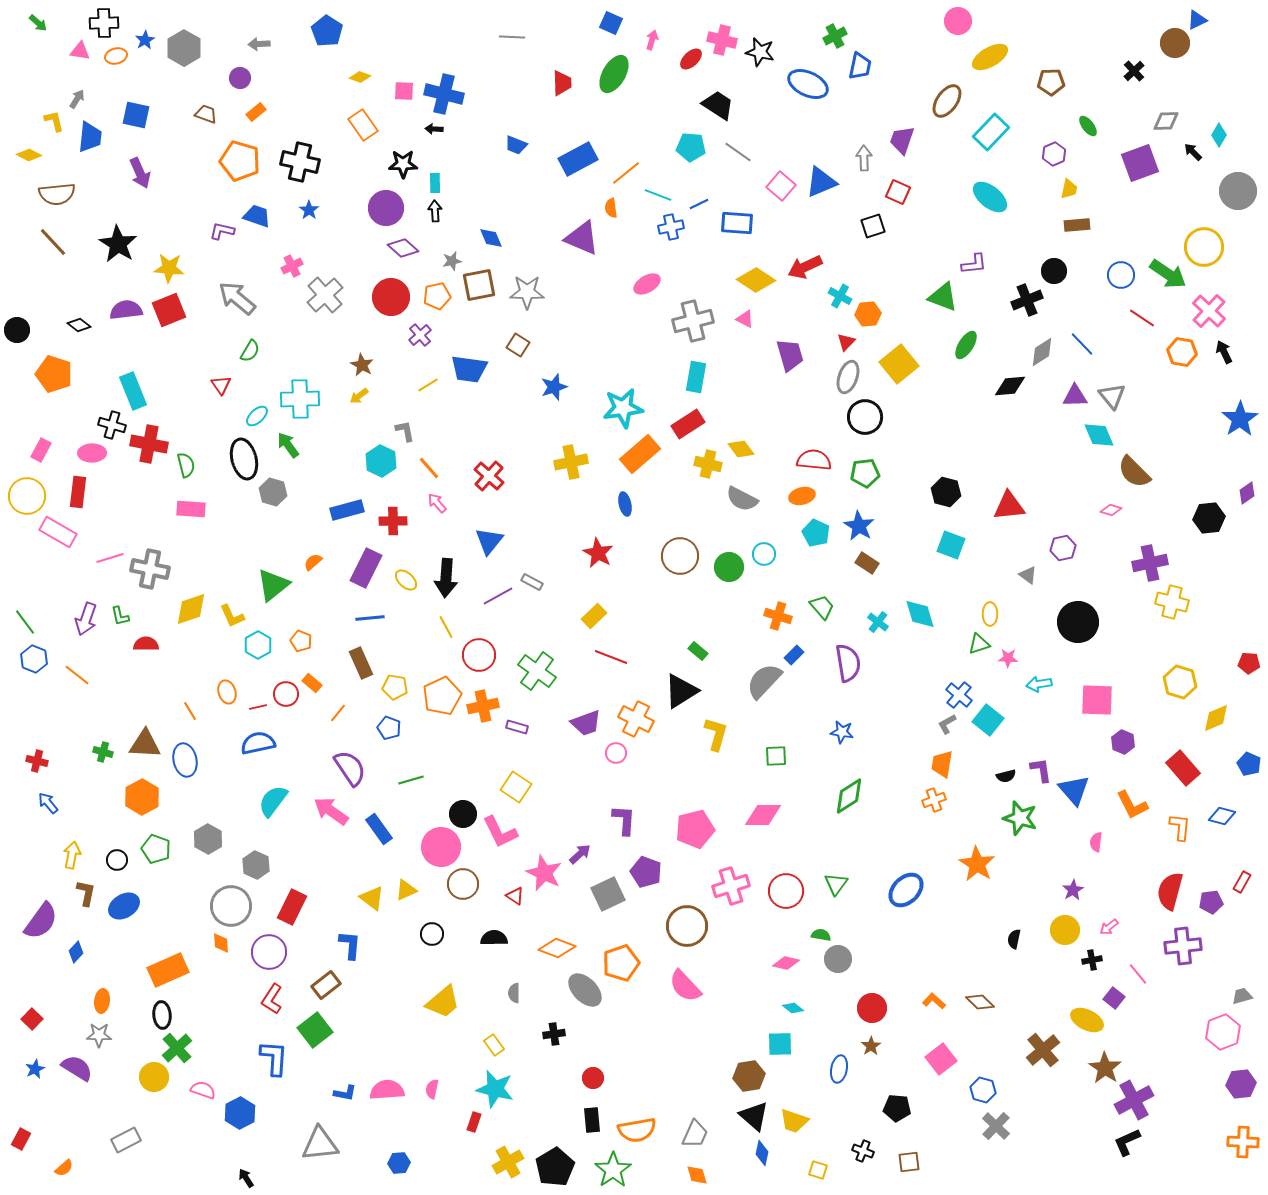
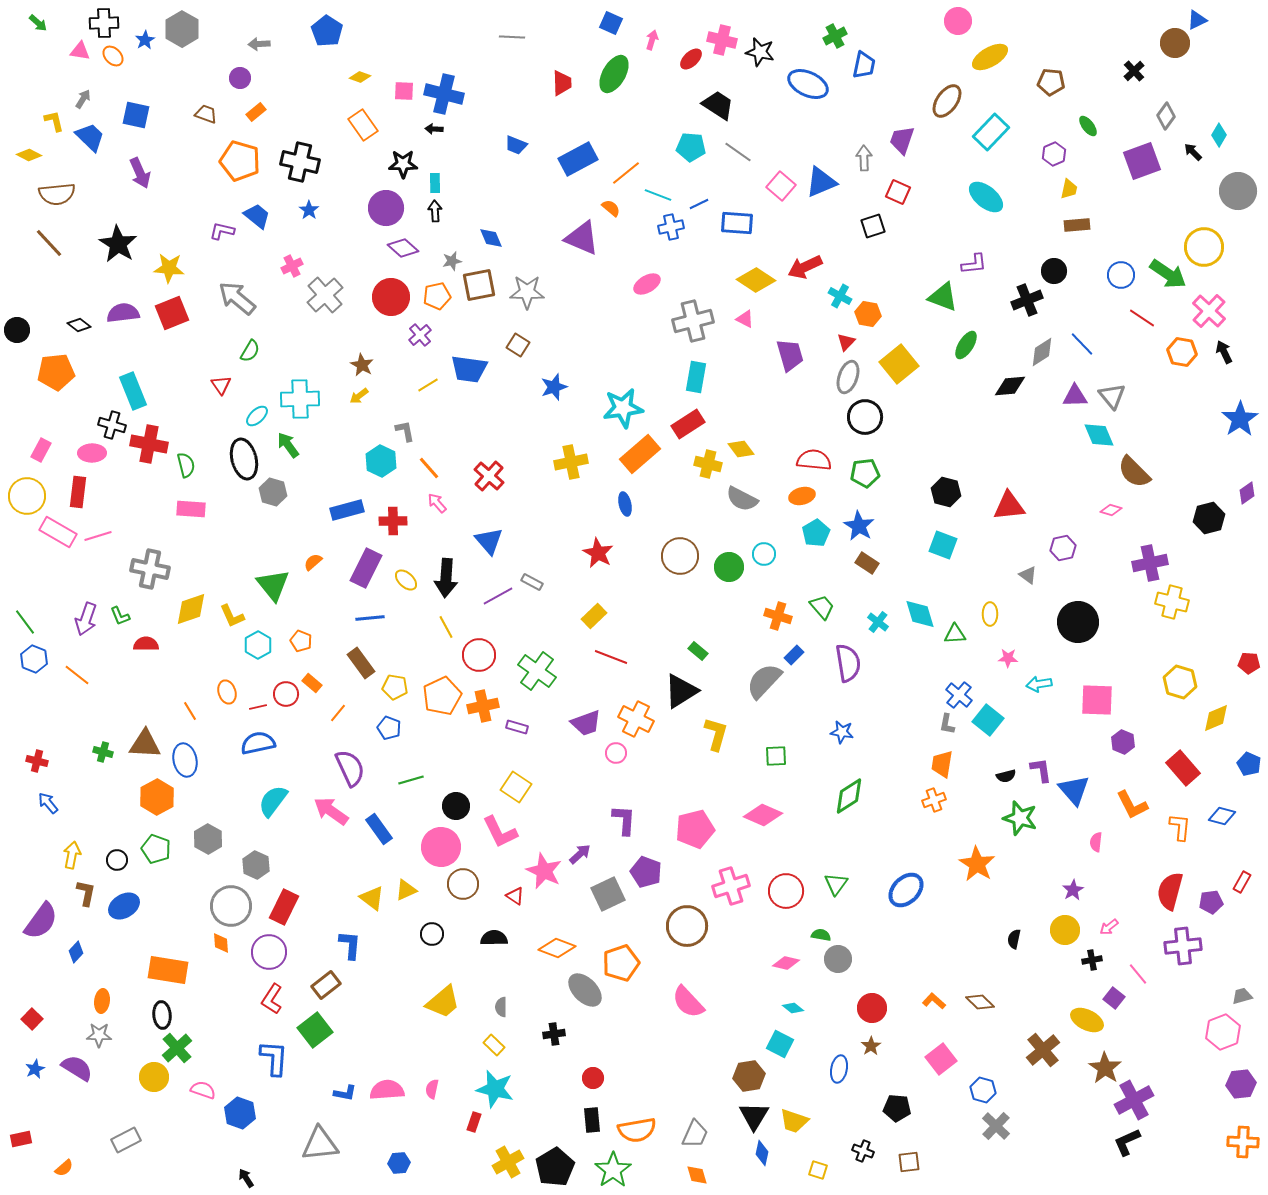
gray hexagon at (184, 48): moved 2 px left, 19 px up
orange ellipse at (116, 56): moved 3 px left; rotated 60 degrees clockwise
blue trapezoid at (860, 66): moved 4 px right, 1 px up
brown pentagon at (1051, 82): rotated 8 degrees clockwise
gray arrow at (77, 99): moved 6 px right
gray diamond at (1166, 121): moved 5 px up; rotated 52 degrees counterclockwise
blue trapezoid at (90, 137): rotated 52 degrees counterclockwise
purple square at (1140, 163): moved 2 px right, 2 px up
cyan ellipse at (990, 197): moved 4 px left
orange semicircle at (611, 208): rotated 138 degrees clockwise
blue trapezoid at (257, 216): rotated 20 degrees clockwise
brown line at (53, 242): moved 4 px left, 1 px down
purple semicircle at (126, 310): moved 3 px left, 3 px down
red square at (169, 310): moved 3 px right, 3 px down
orange hexagon at (868, 314): rotated 15 degrees clockwise
orange pentagon at (54, 374): moved 2 px right, 2 px up; rotated 24 degrees counterclockwise
black hexagon at (1209, 518): rotated 8 degrees counterclockwise
cyan pentagon at (816, 533): rotated 16 degrees clockwise
blue triangle at (489, 541): rotated 20 degrees counterclockwise
cyan square at (951, 545): moved 8 px left
pink line at (110, 558): moved 12 px left, 22 px up
green triangle at (273, 585): rotated 30 degrees counterclockwise
green L-shape at (120, 616): rotated 10 degrees counterclockwise
green triangle at (979, 644): moved 24 px left, 10 px up; rotated 15 degrees clockwise
brown rectangle at (361, 663): rotated 12 degrees counterclockwise
gray L-shape at (947, 724): rotated 50 degrees counterclockwise
purple semicircle at (350, 768): rotated 9 degrees clockwise
orange hexagon at (142, 797): moved 15 px right
black circle at (463, 814): moved 7 px left, 8 px up
pink diamond at (763, 815): rotated 24 degrees clockwise
pink star at (544, 873): moved 2 px up
red rectangle at (292, 907): moved 8 px left
orange rectangle at (168, 970): rotated 33 degrees clockwise
pink semicircle at (685, 986): moved 3 px right, 16 px down
gray semicircle at (514, 993): moved 13 px left, 14 px down
cyan square at (780, 1044): rotated 28 degrees clockwise
yellow rectangle at (494, 1045): rotated 10 degrees counterclockwise
blue hexagon at (240, 1113): rotated 12 degrees counterclockwise
black triangle at (754, 1116): rotated 20 degrees clockwise
red rectangle at (21, 1139): rotated 50 degrees clockwise
